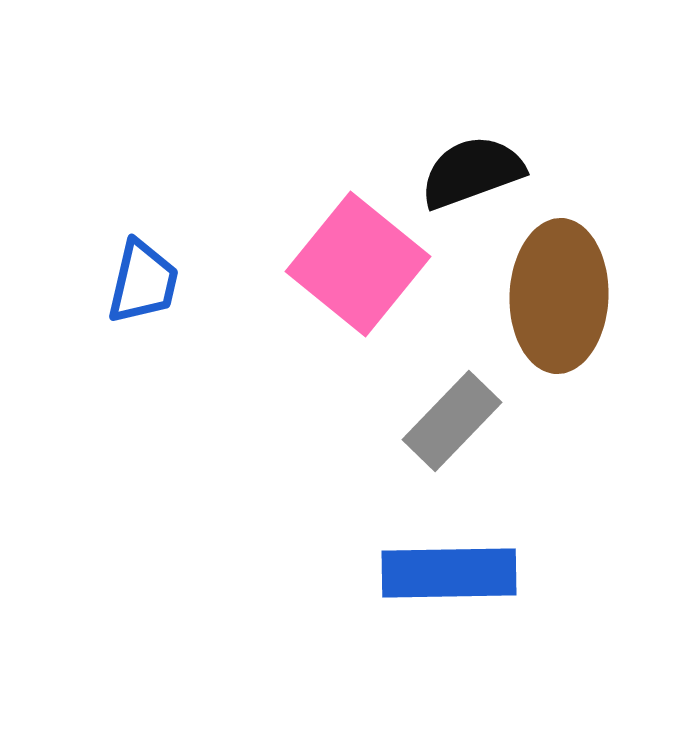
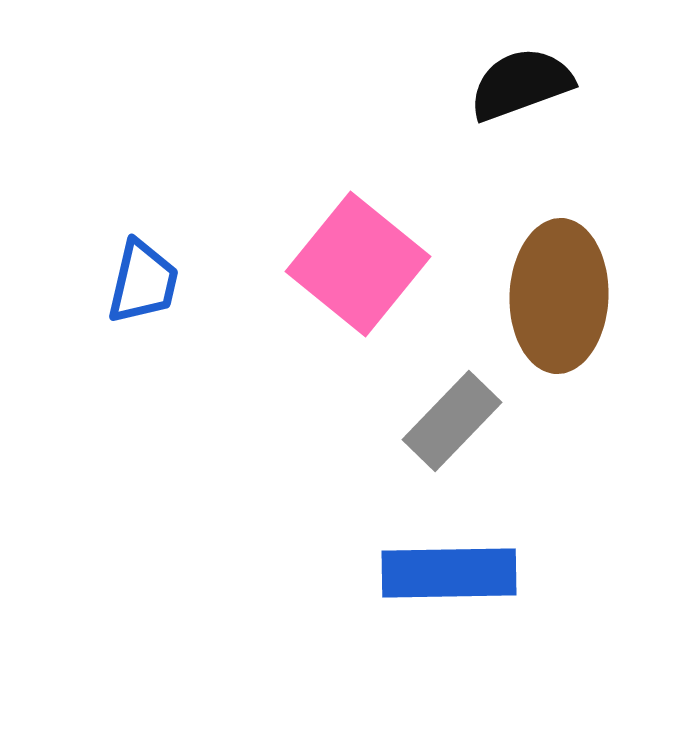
black semicircle: moved 49 px right, 88 px up
